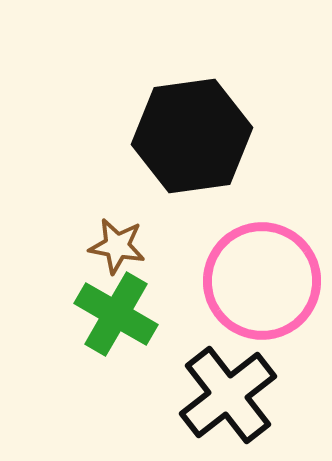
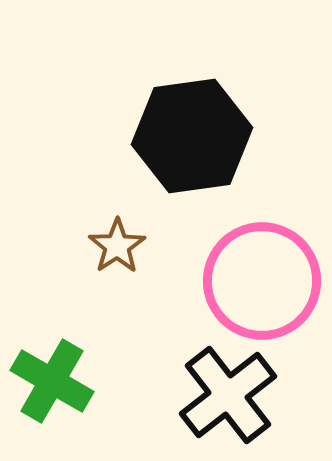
brown star: rotated 28 degrees clockwise
green cross: moved 64 px left, 67 px down
